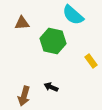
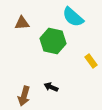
cyan semicircle: moved 2 px down
